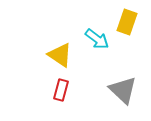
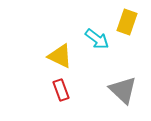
yellow triangle: moved 1 px down; rotated 8 degrees counterclockwise
red rectangle: rotated 35 degrees counterclockwise
